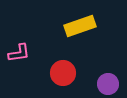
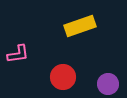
pink L-shape: moved 1 px left, 1 px down
red circle: moved 4 px down
